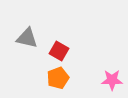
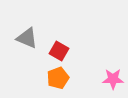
gray triangle: rotated 10 degrees clockwise
pink star: moved 1 px right, 1 px up
